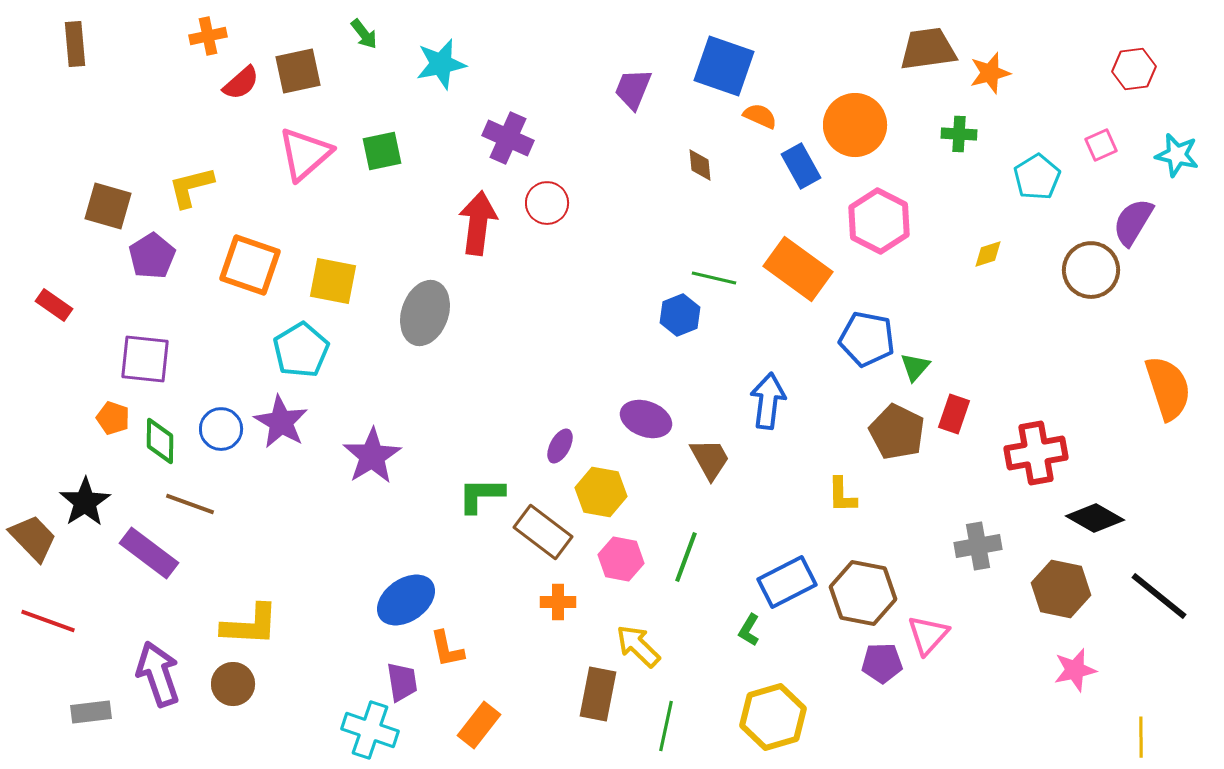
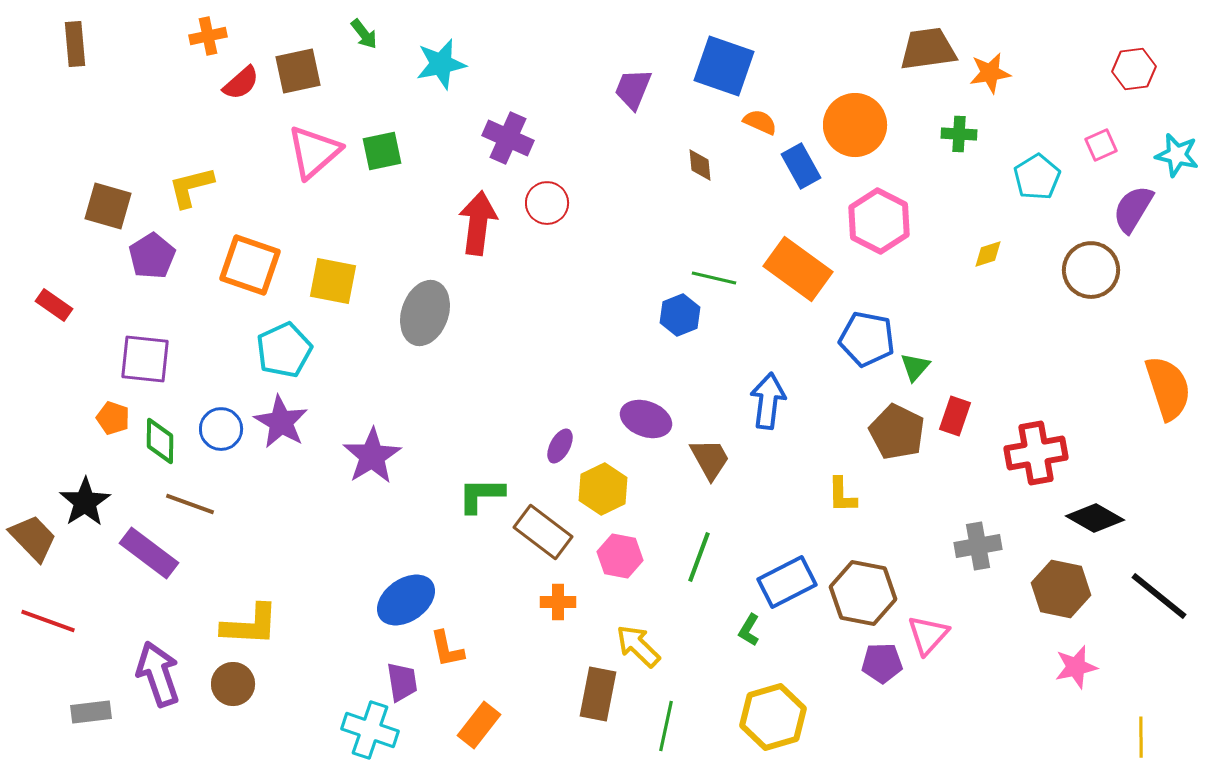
orange star at (990, 73): rotated 6 degrees clockwise
orange semicircle at (760, 116): moved 6 px down
pink triangle at (305, 154): moved 9 px right, 2 px up
purple semicircle at (1133, 222): moved 13 px up
cyan pentagon at (301, 350): moved 17 px left; rotated 6 degrees clockwise
red rectangle at (954, 414): moved 1 px right, 2 px down
yellow hexagon at (601, 492): moved 2 px right, 3 px up; rotated 24 degrees clockwise
green line at (686, 557): moved 13 px right
pink hexagon at (621, 559): moved 1 px left, 3 px up
pink star at (1075, 670): moved 1 px right, 3 px up
